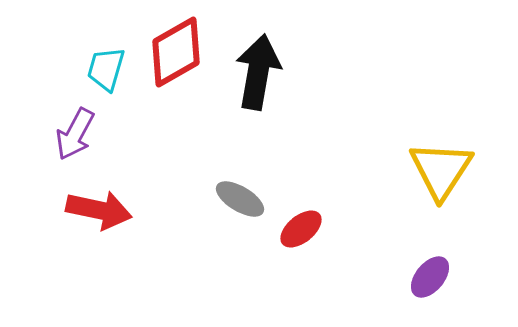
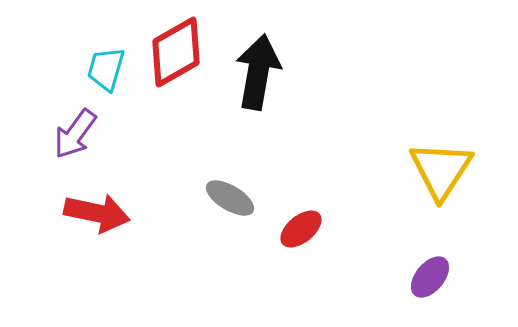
purple arrow: rotated 8 degrees clockwise
gray ellipse: moved 10 px left, 1 px up
red arrow: moved 2 px left, 3 px down
